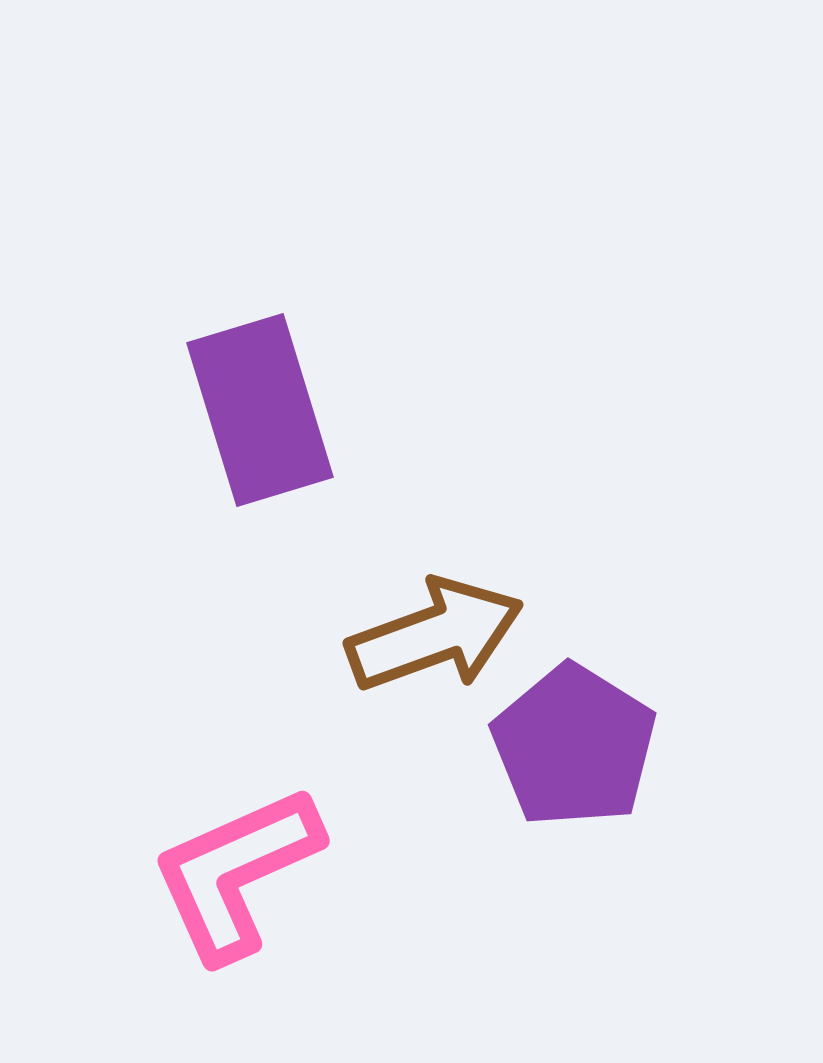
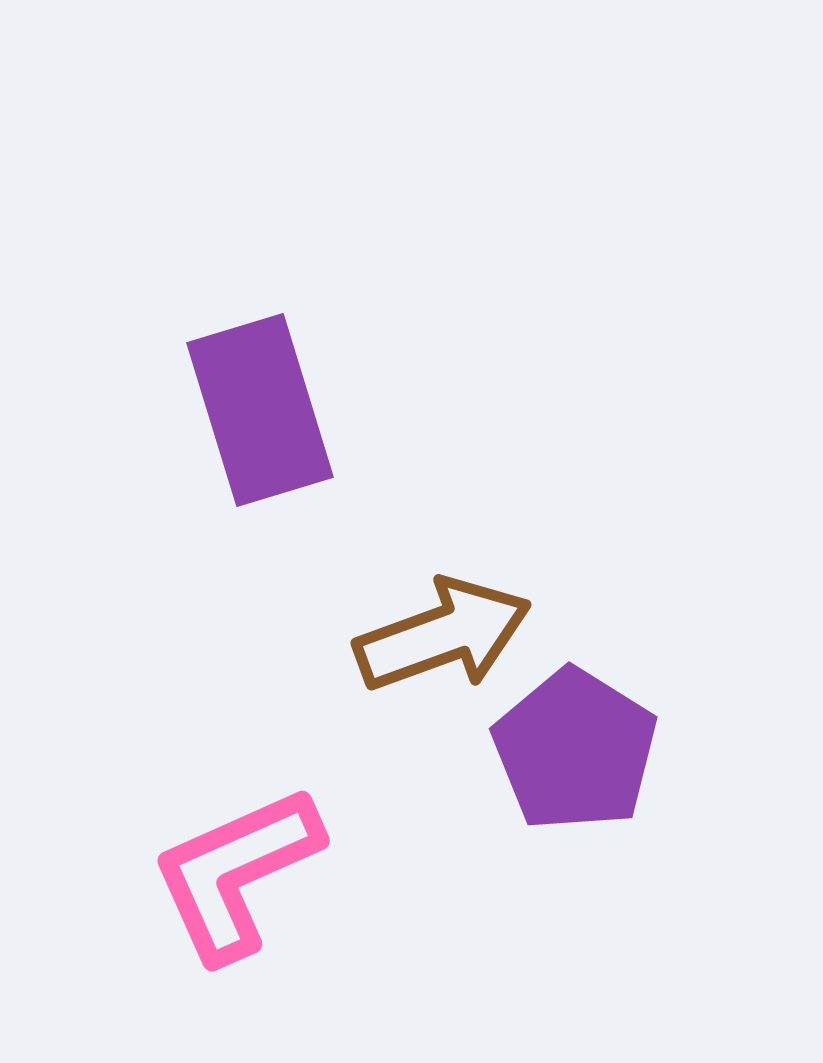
brown arrow: moved 8 px right
purple pentagon: moved 1 px right, 4 px down
